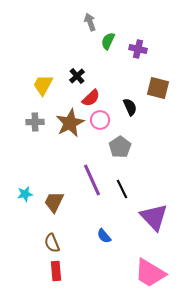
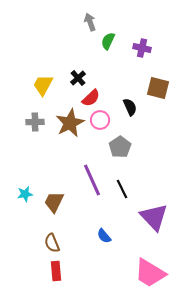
purple cross: moved 4 px right, 1 px up
black cross: moved 1 px right, 2 px down
